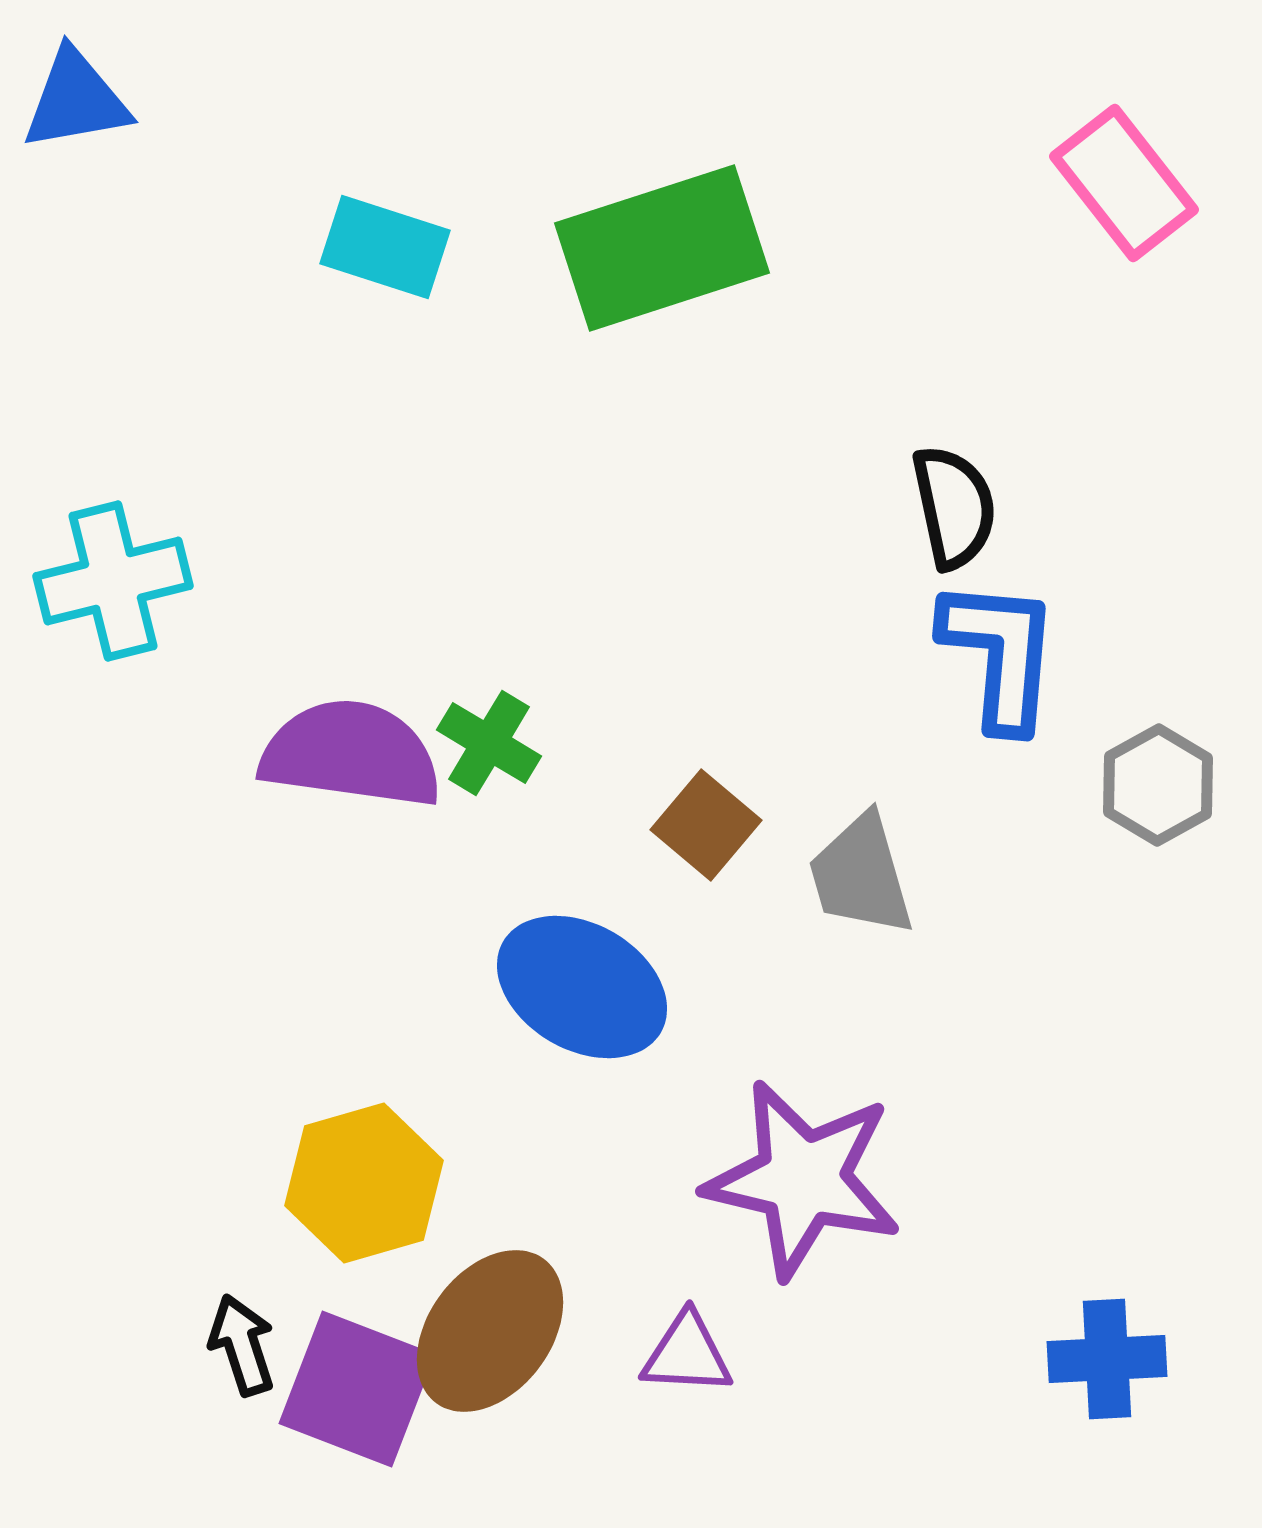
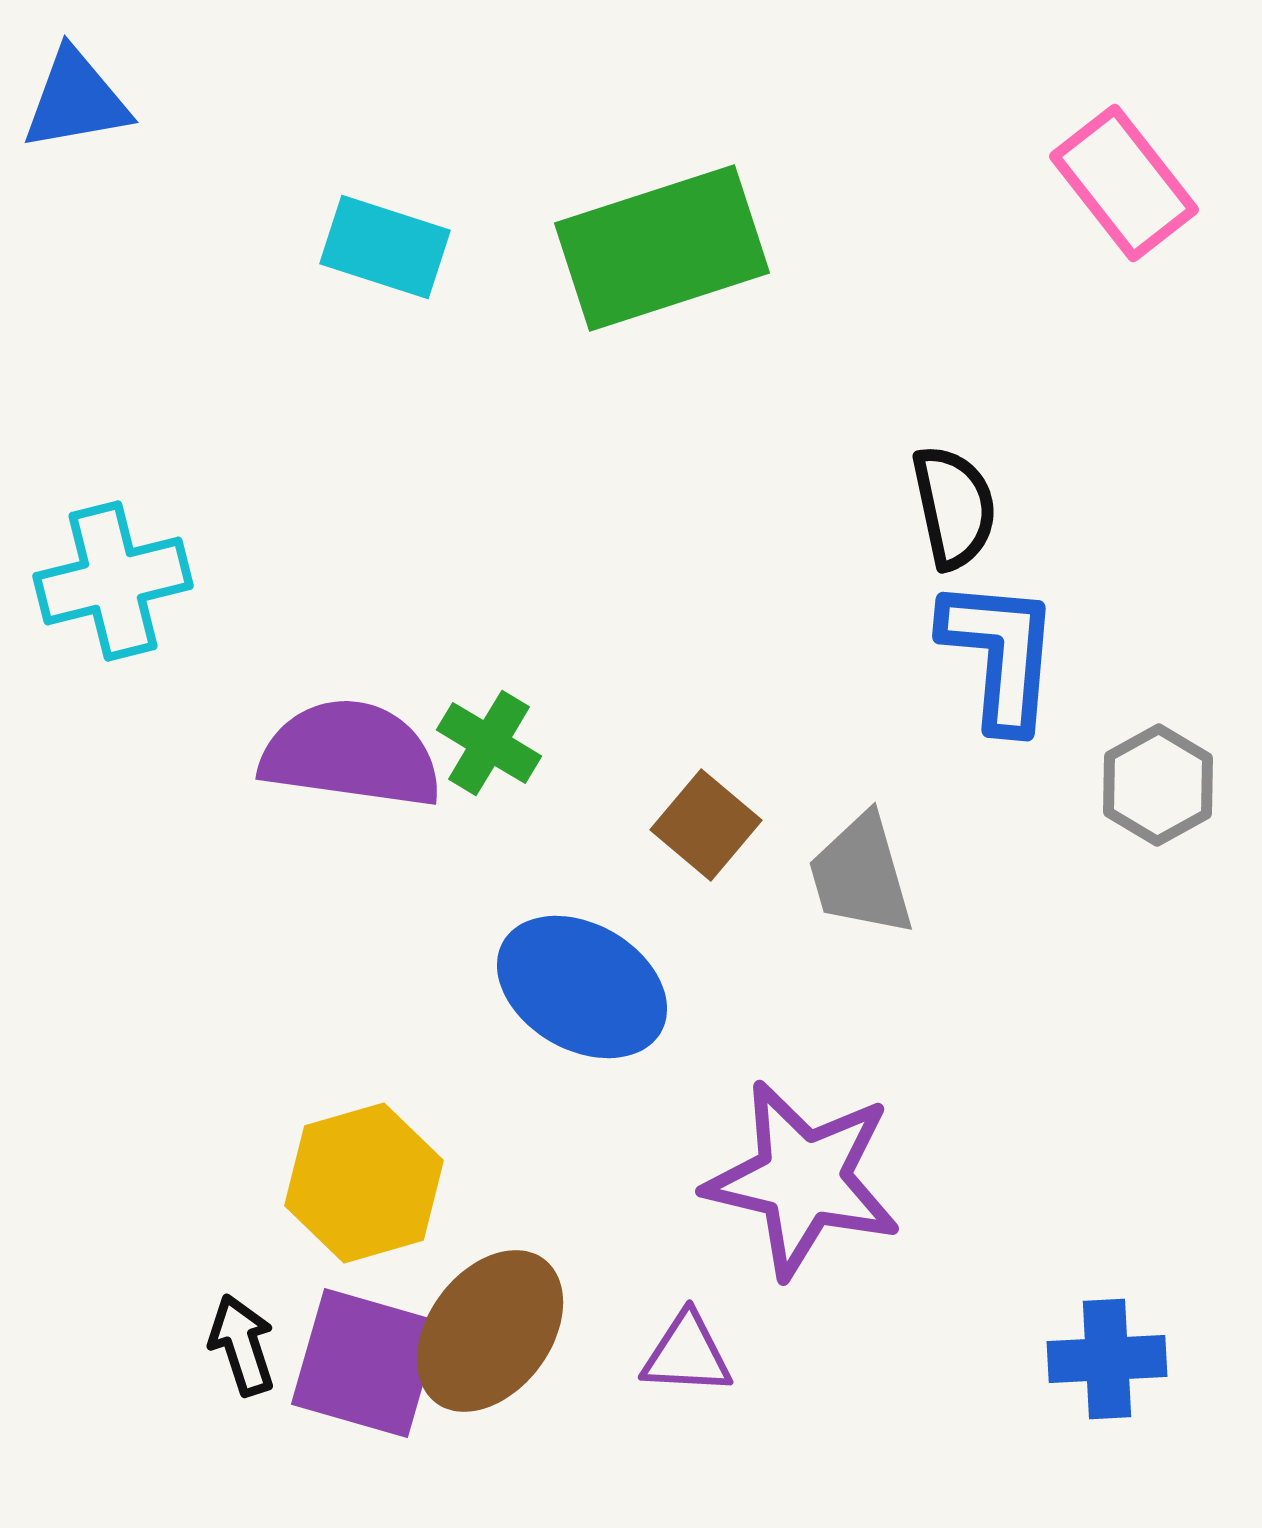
purple square: moved 9 px right, 26 px up; rotated 5 degrees counterclockwise
